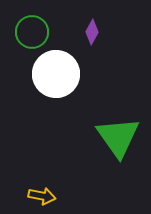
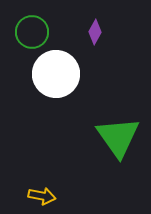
purple diamond: moved 3 px right
